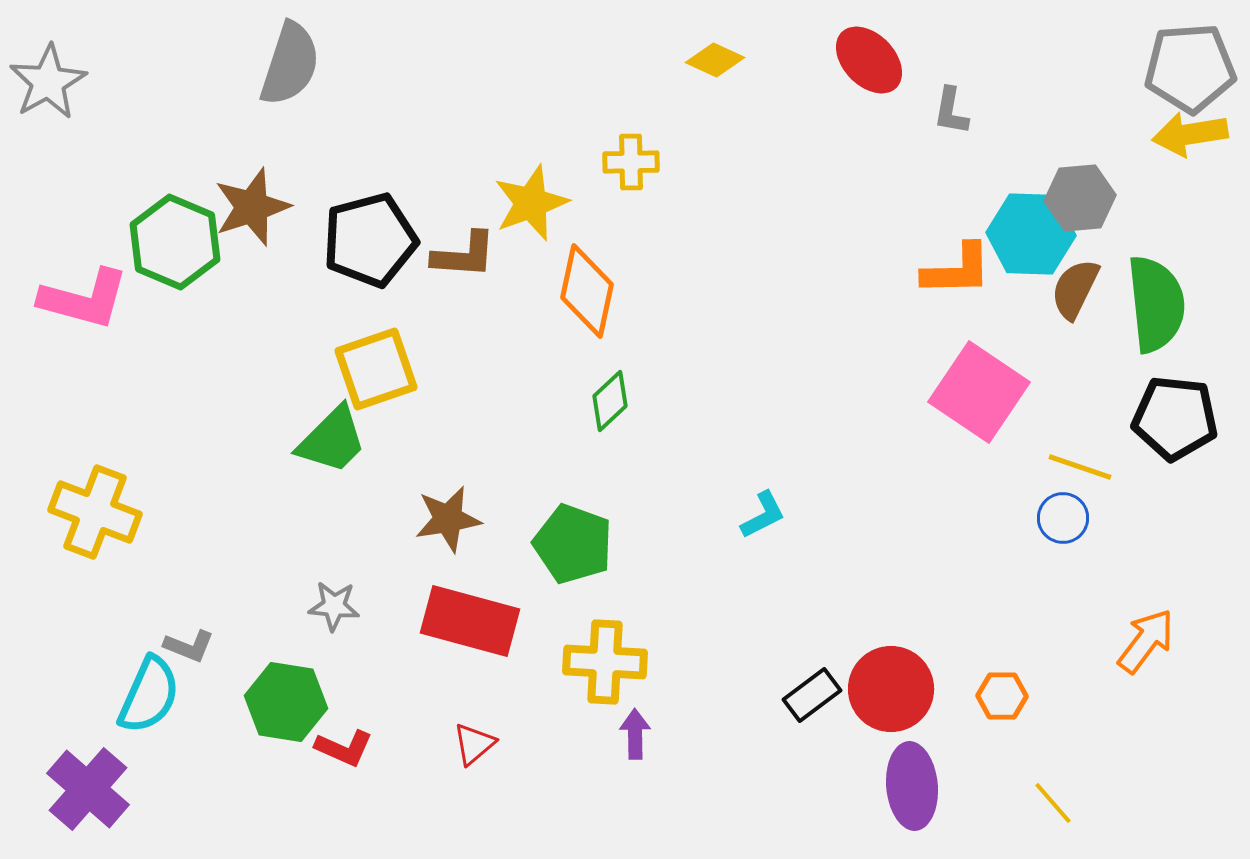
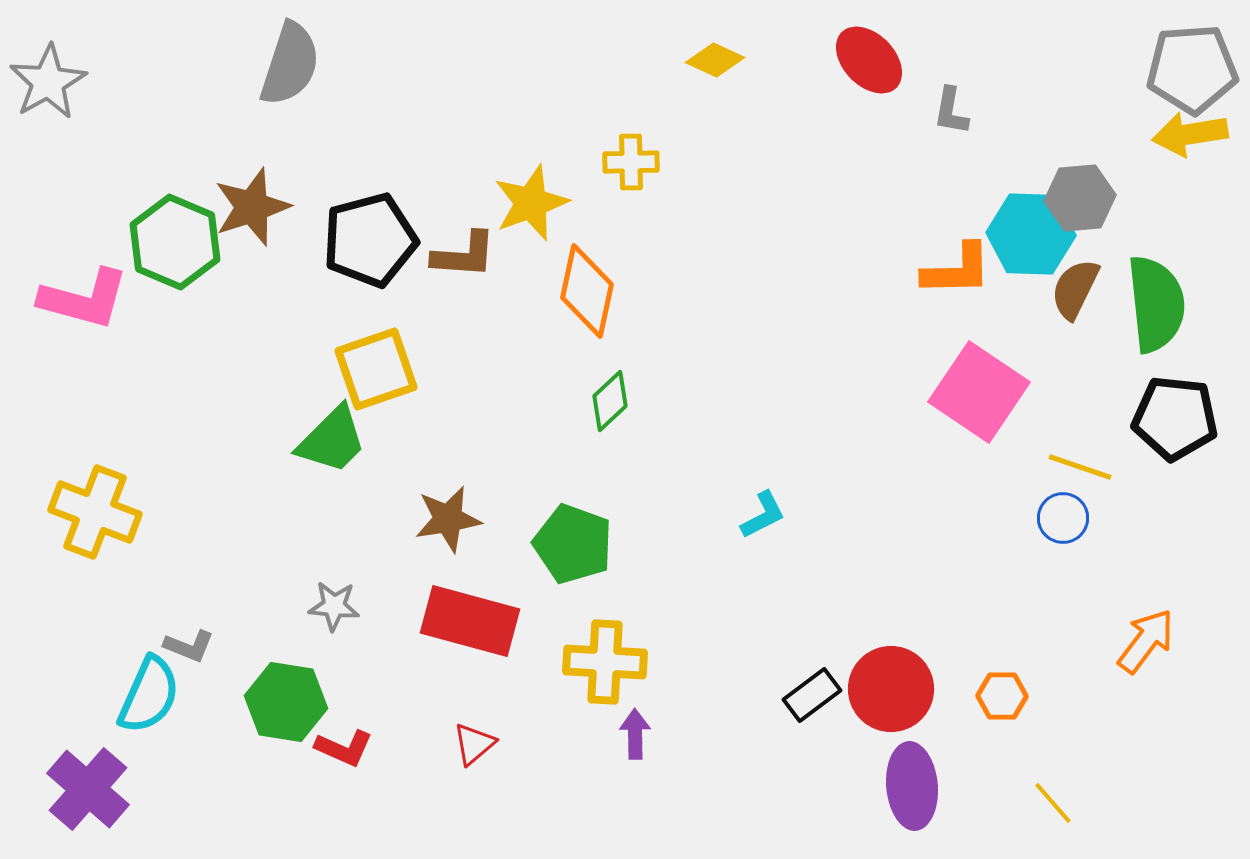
gray pentagon at (1190, 68): moved 2 px right, 1 px down
